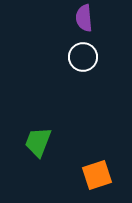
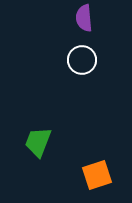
white circle: moved 1 px left, 3 px down
